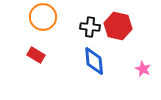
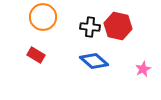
blue diamond: rotated 44 degrees counterclockwise
pink star: rotated 21 degrees clockwise
